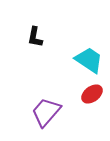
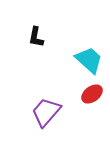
black L-shape: moved 1 px right
cyan trapezoid: rotated 8 degrees clockwise
